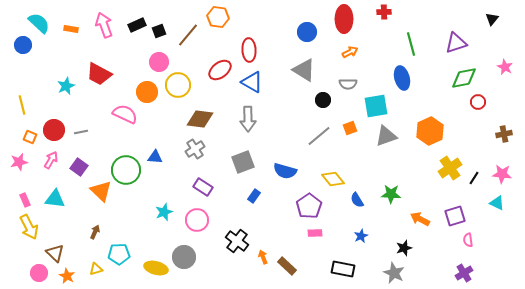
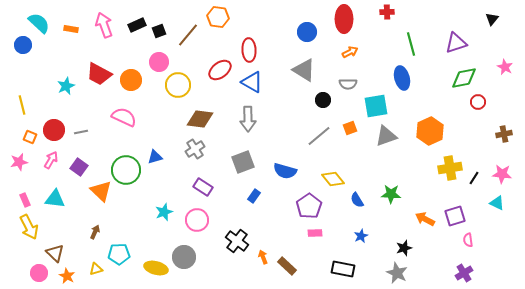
red cross at (384, 12): moved 3 px right
orange circle at (147, 92): moved 16 px left, 12 px up
pink semicircle at (125, 114): moved 1 px left, 3 px down
blue triangle at (155, 157): rotated 21 degrees counterclockwise
yellow cross at (450, 168): rotated 25 degrees clockwise
orange arrow at (420, 219): moved 5 px right
gray star at (394, 273): moved 3 px right
